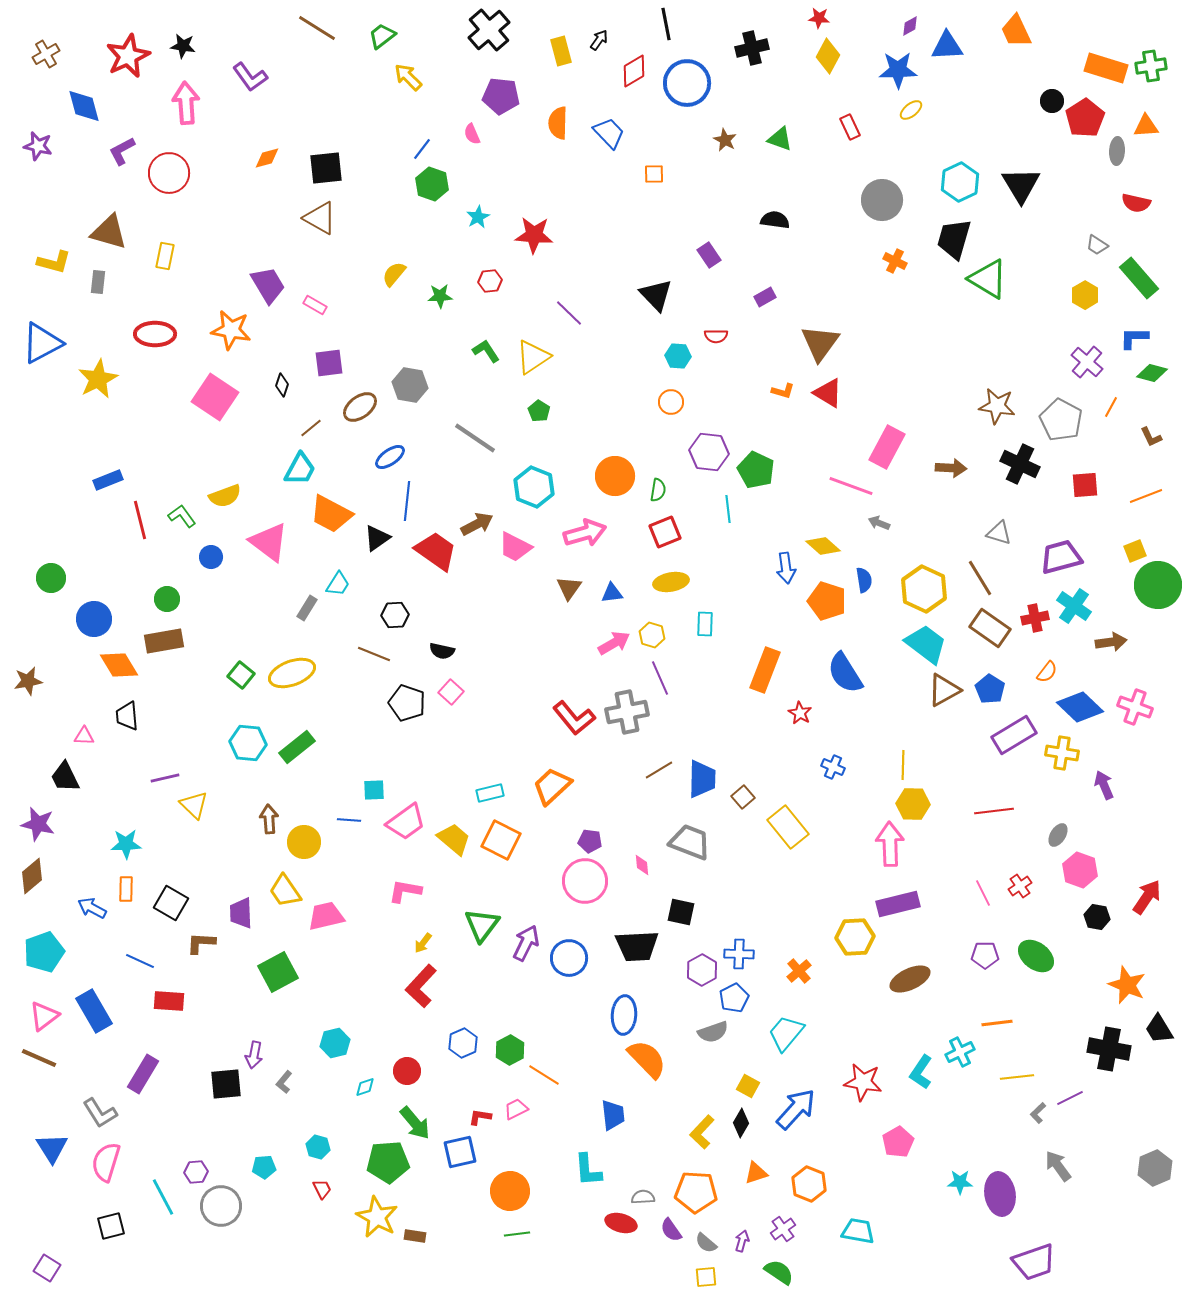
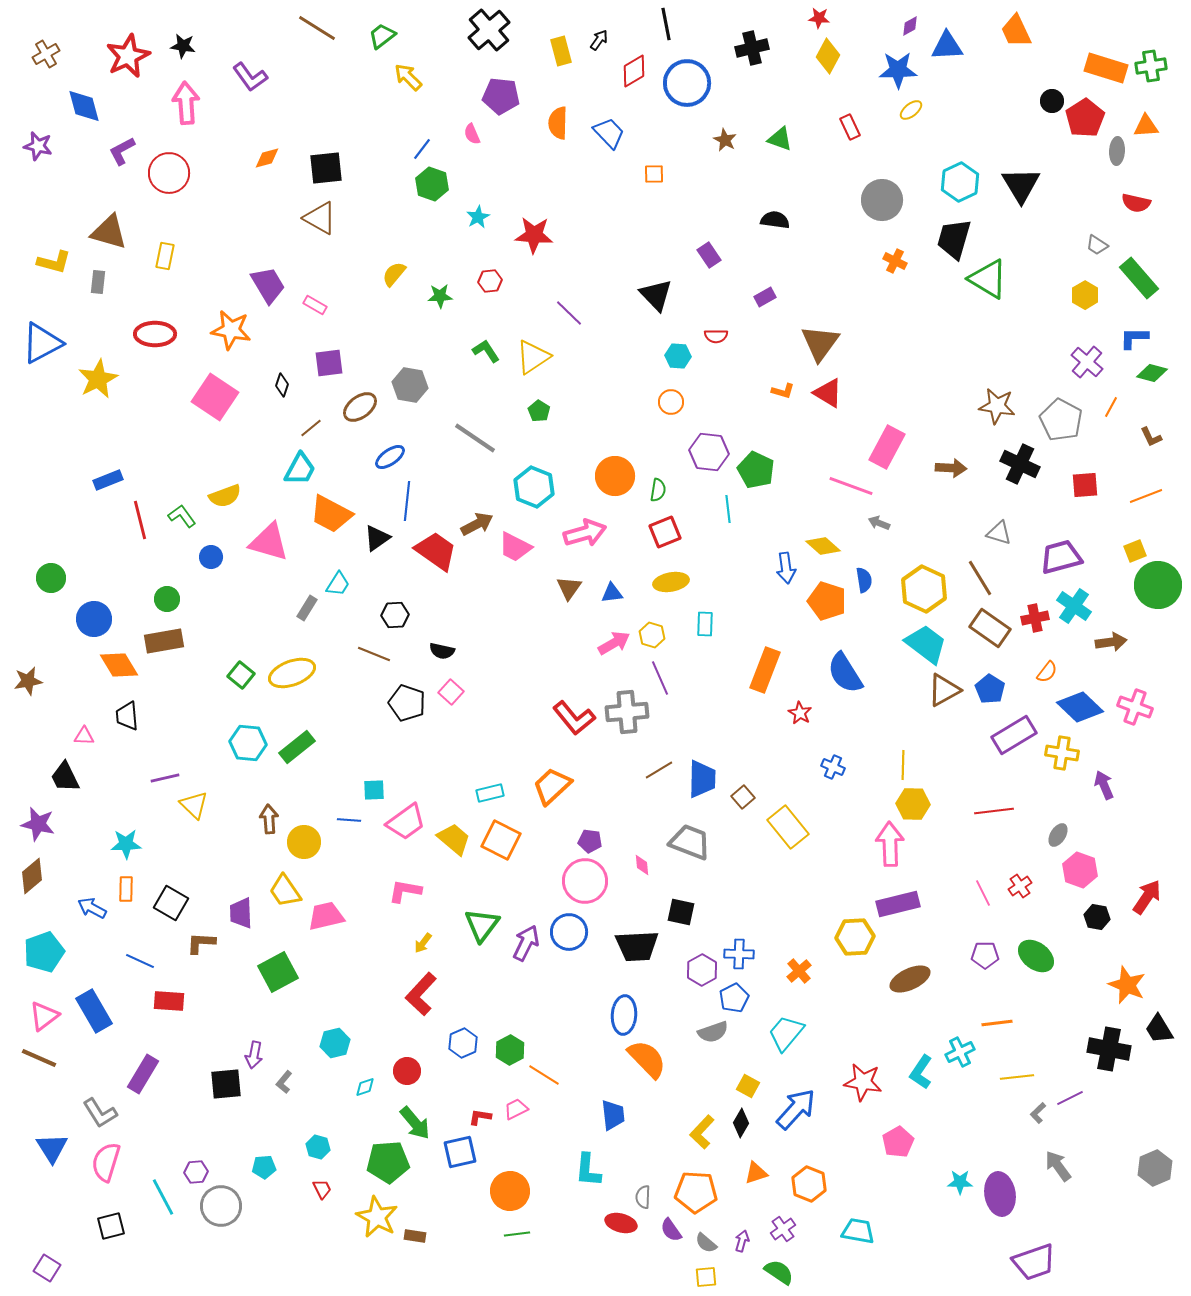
pink triangle at (269, 542): rotated 21 degrees counterclockwise
gray cross at (627, 712): rotated 6 degrees clockwise
blue circle at (569, 958): moved 26 px up
red L-shape at (421, 986): moved 8 px down
cyan L-shape at (588, 1170): rotated 9 degrees clockwise
gray semicircle at (643, 1197): rotated 85 degrees counterclockwise
